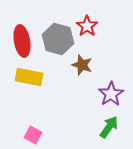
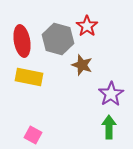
green arrow: rotated 35 degrees counterclockwise
